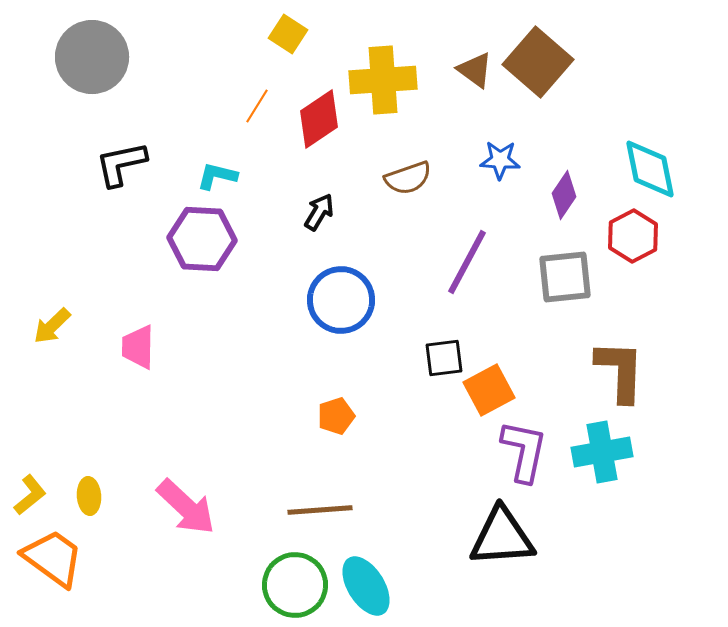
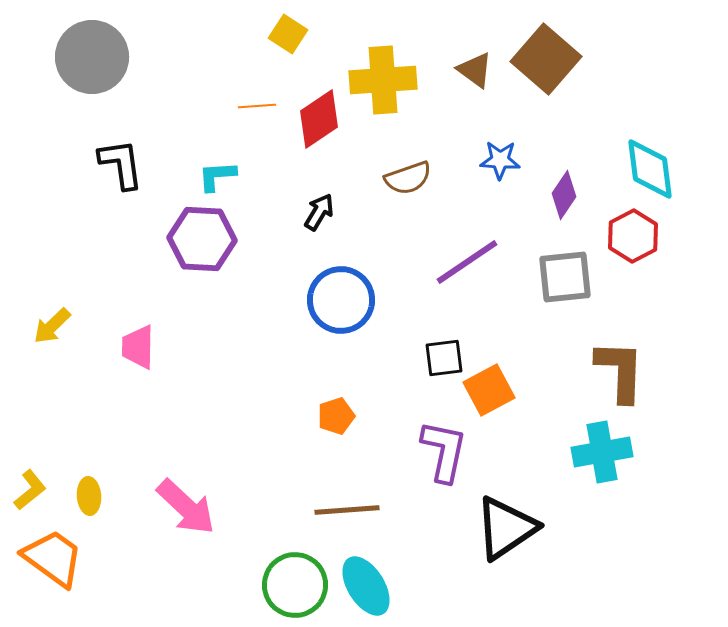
brown square: moved 8 px right, 3 px up
orange line: rotated 54 degrees clockwise
black L-shape: rotated 94 degrees clockwise
cyan diamond: rotated 4 degrees clockwise
cyan L-shape: rotated 18 degrees counterclockwise
purple line: rotated 28 degrees clockwise
purple L-shape: moved 80 px left
yellow L-shape: moved 5 px up
brown line: moved 27 px right
black triangle: moved 4 px right, 9 px up; rotated 30 degrees counterclockwise
